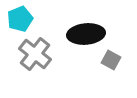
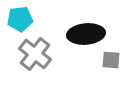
cyan pentagon: rotated 15 degrees clockwise
gray square: rotated 24 degrees counterclockwise
